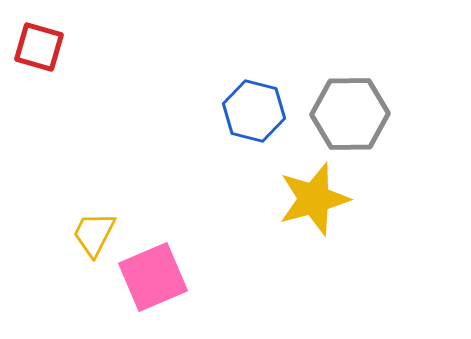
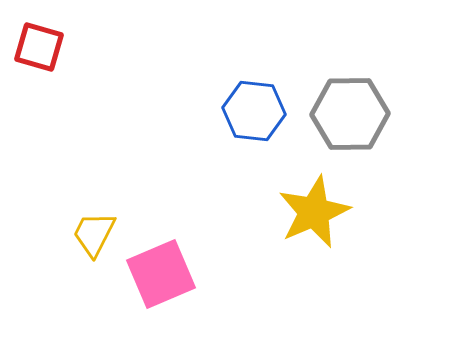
blue hexagon: rotated 8 degrees counterclockwise
yellow star: moved 13 px down; rotated 8 degrees counterclockwise
pink square: moved 8 px right, 3 px up
